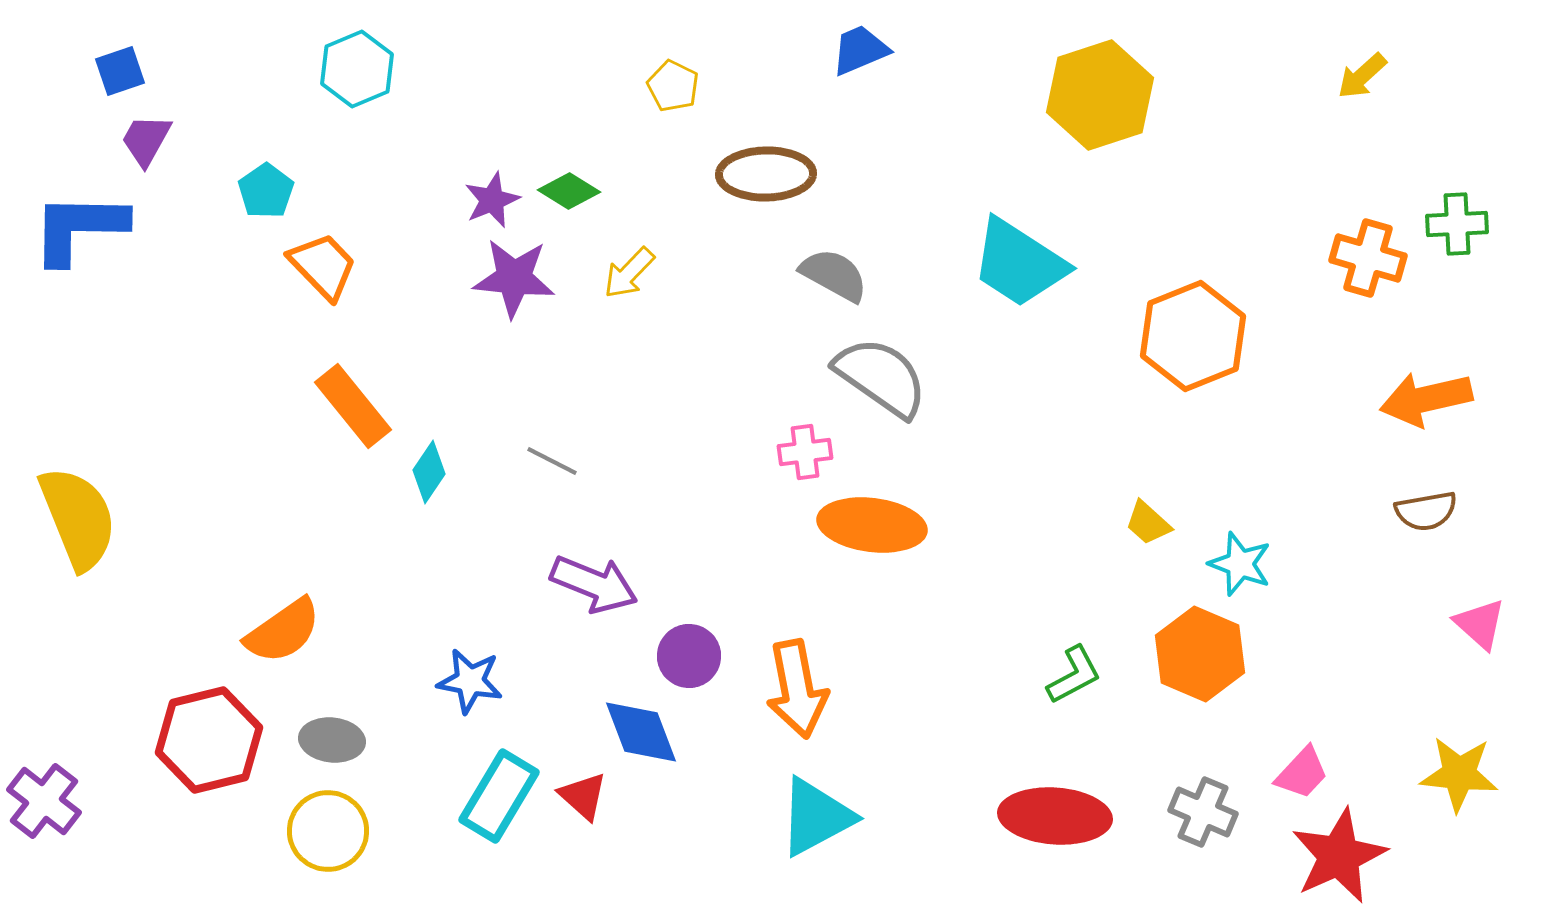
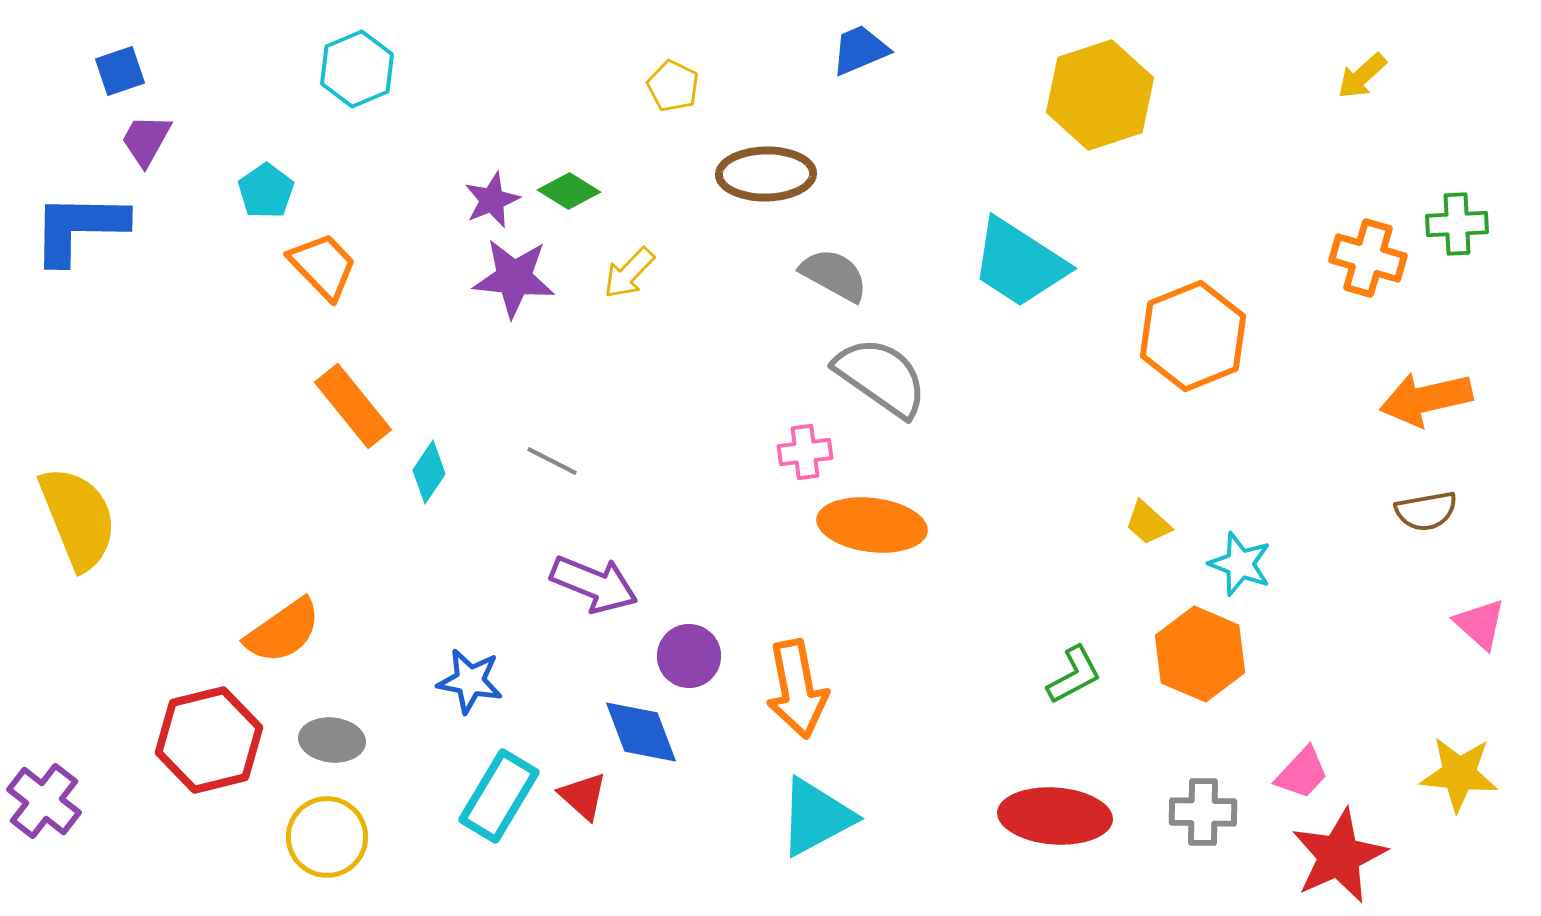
gray cross at (1203, 812): rotated 22 degrees counterclockwise
yellow circle at (328, 831): moved 1 px left, 6 px down
